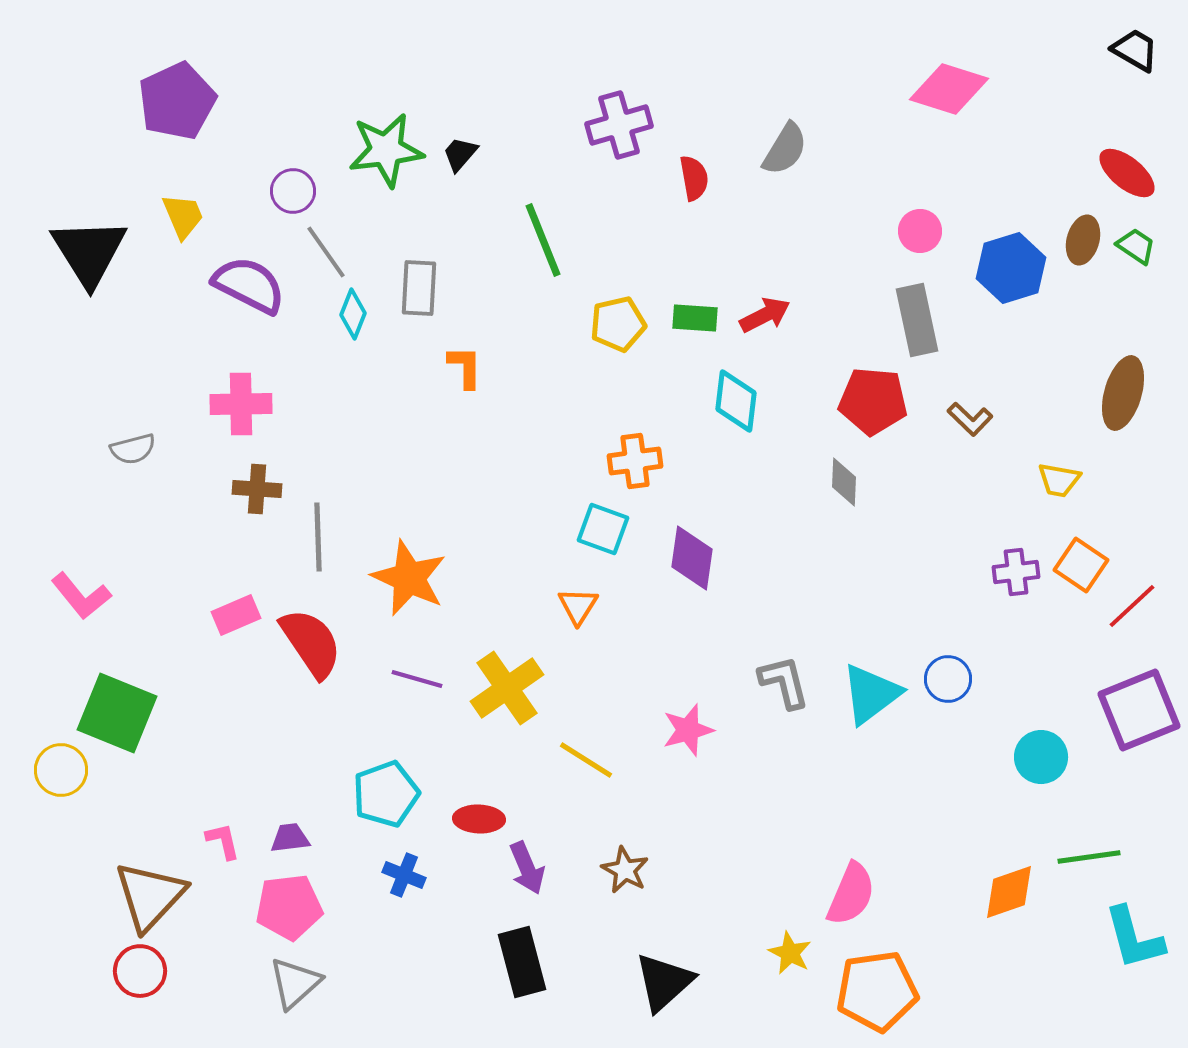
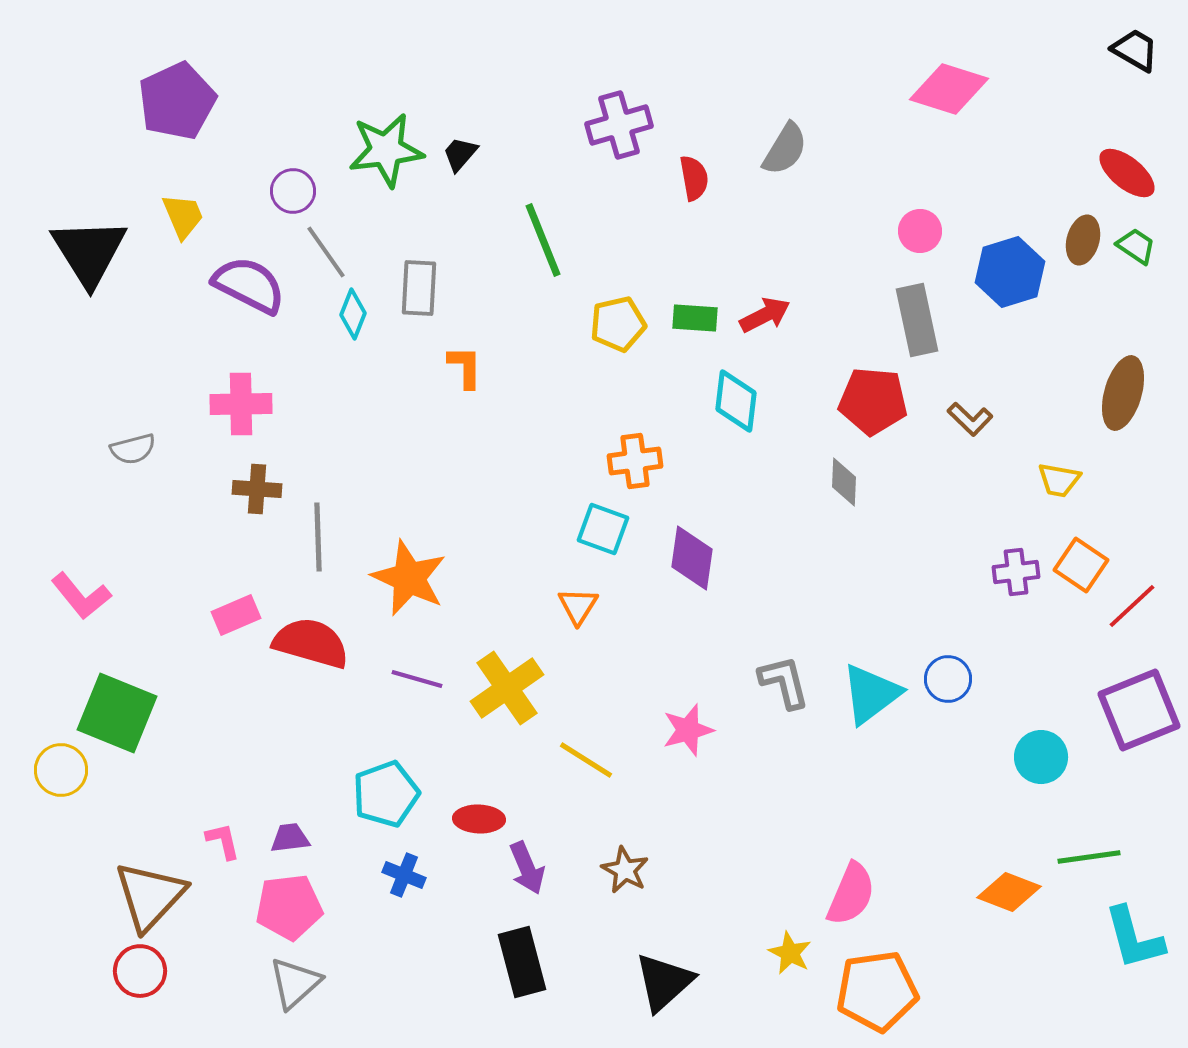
blue hexagon at (1011, 268): moved 1 px left, 4 px down
red semicircle at (311, 643): rotated 40 degrees counterclockwise
orange diamond at (1009, 892): rotated 40 degrees clockwise
